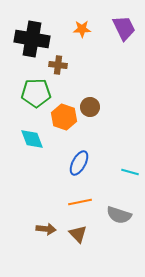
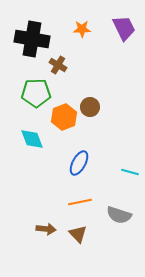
brown cross: rotated 24 degrees clockwise
orange hexagon: rotated 20 degrees clockwise
